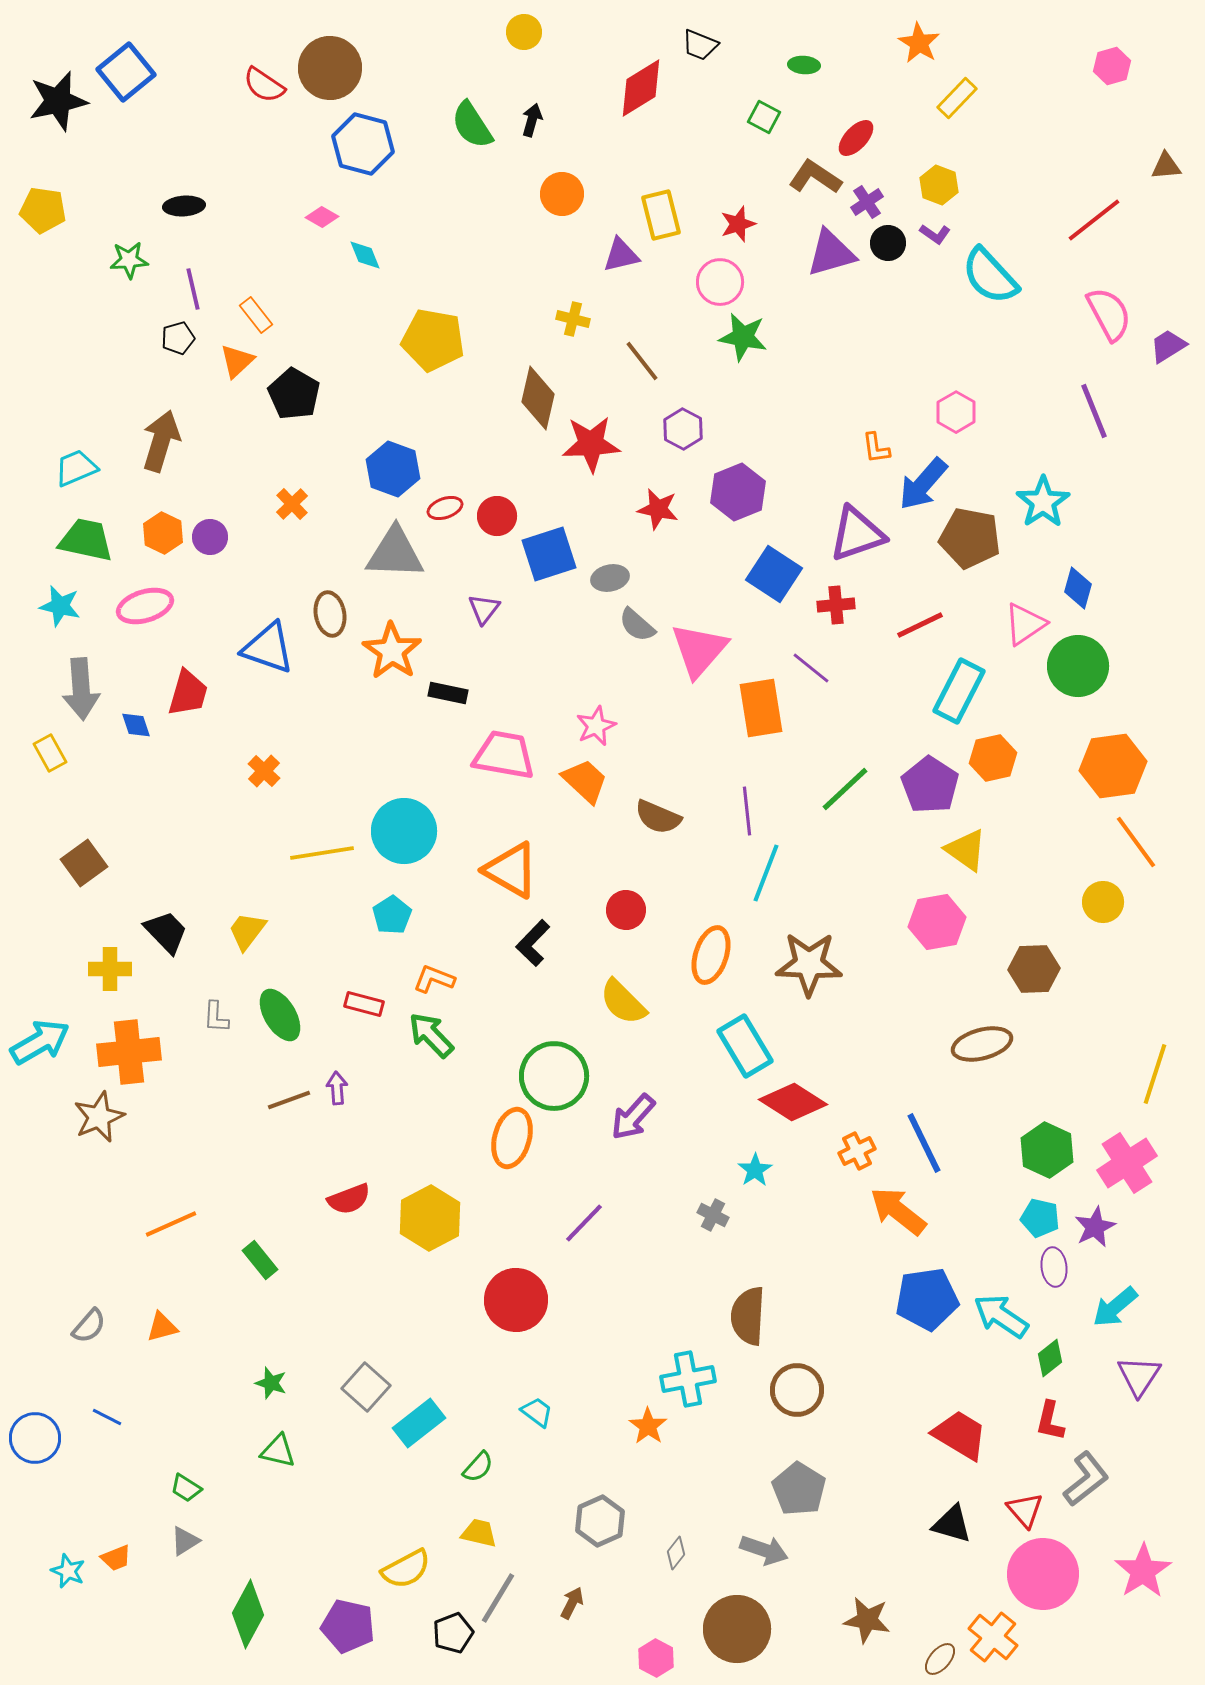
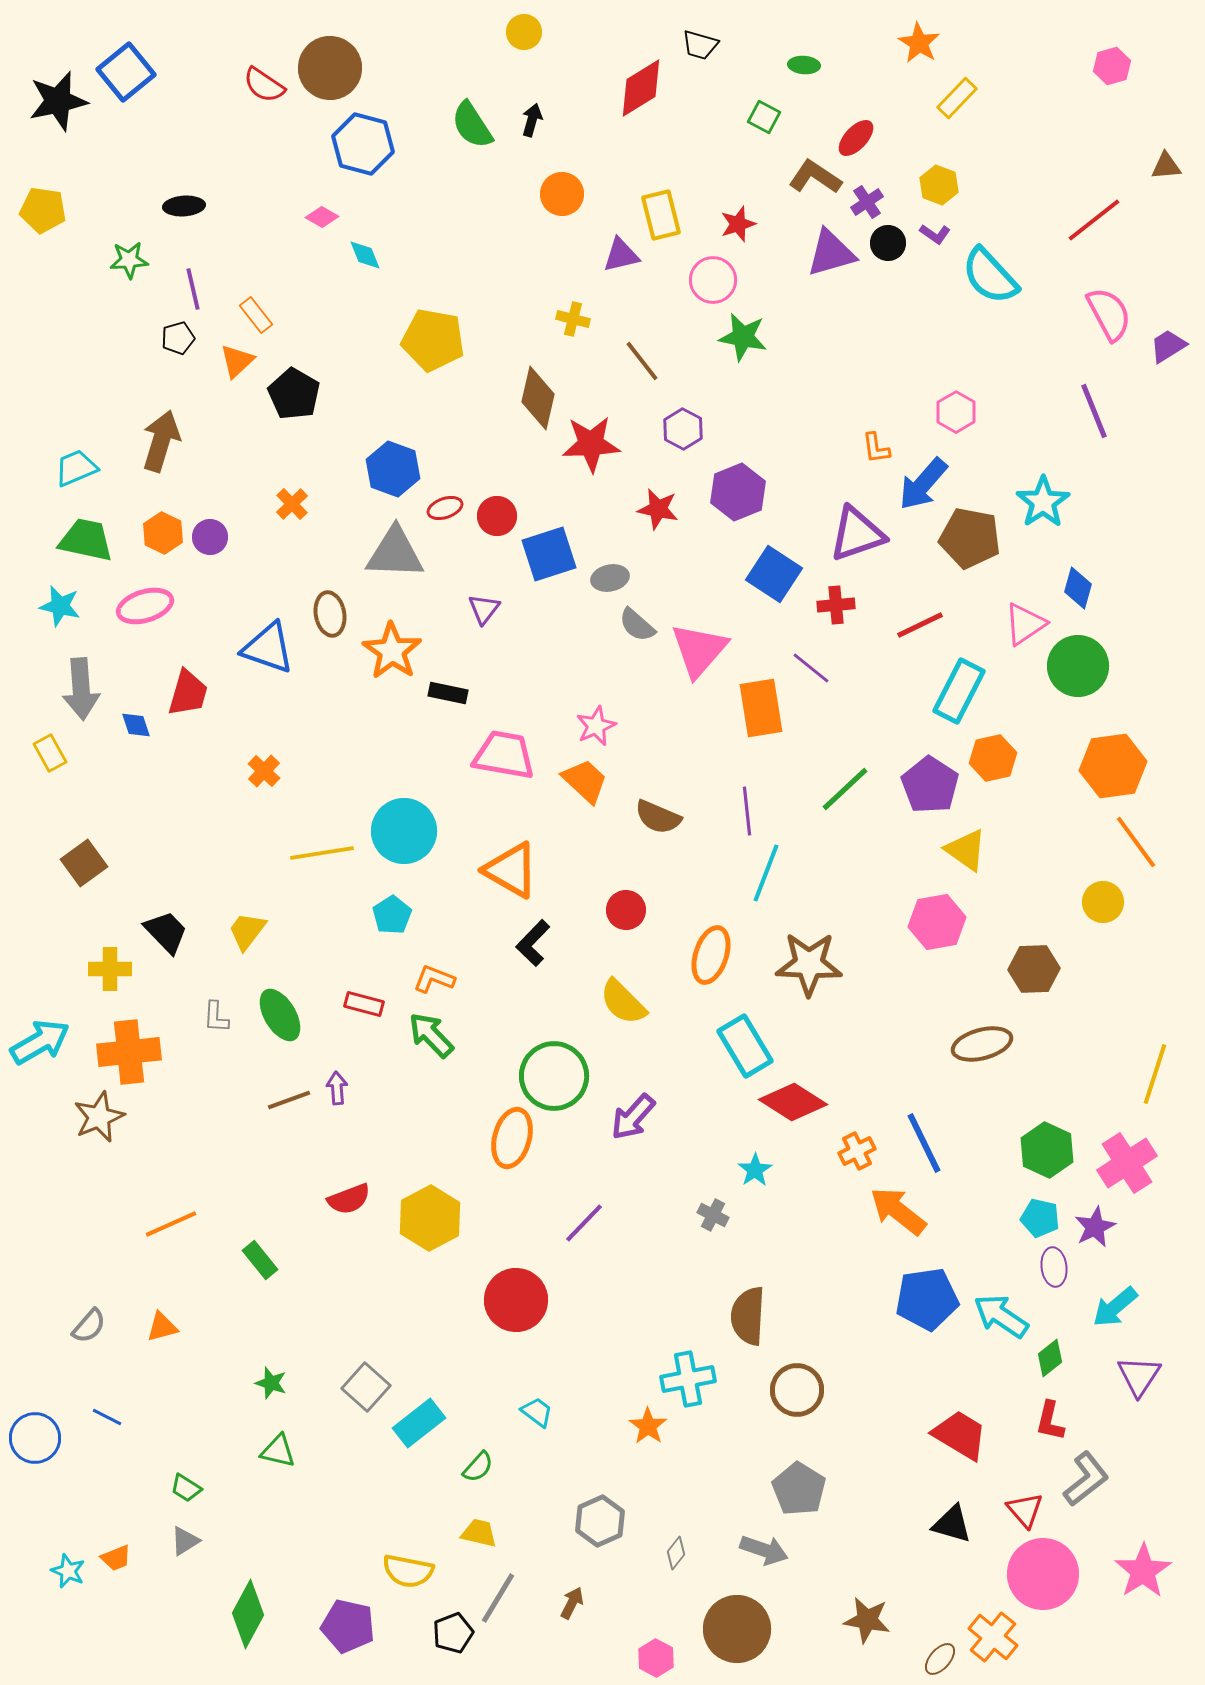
black trapezoid at (700, 45): rotated 6 degrees counterclockwise
pink circle at (720, 282): moved 7 px left, 2 px up
yellow semicircle at (406, 1569): moved 2 px right, 2 px down; rotated 39 degrees clockwise
